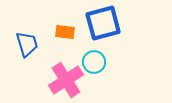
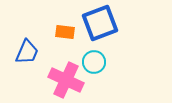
blue square: moved 3 px left; rotated 6 degrees counterclockwise
blue trapezoid: moved 8 px down; rotated 40 degrees clockwise
pink cross: rotated 32 degrees counterclockwise
